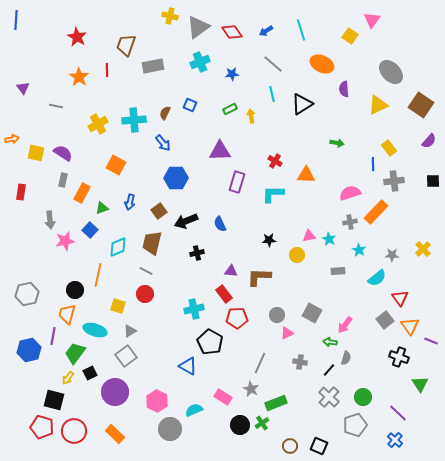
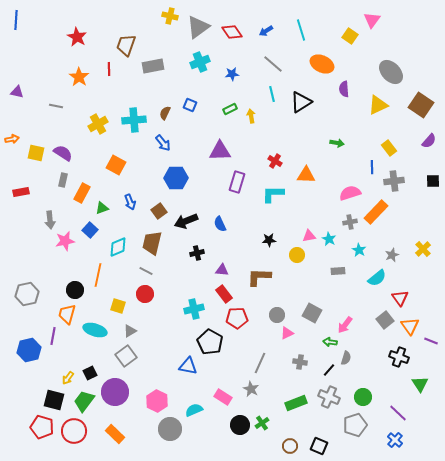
red line at (107, 70): moved 2 px right, 1 px up
purple triangle at (23, 88): moved 6 px left, 4 px down; rotated 40 degrees counterclockwise
black triangle at (302, 104): moved 1 px left, 2 px up
blue line at (373, 164): moved 1 px left, 3 px down
red rectangle at (21, 192): rotated 70 degrees clockwise
blue arrow at (130, 202): rotated 35 degrees counterclockwise
gray star at (392, 255): rotated 24 degrees counterclockwise
purple triangle at (231, 271): moved 9 px left, 1 px up
green trapezoid at (75, 353): moved 9 px right, 48 px down
blue triangle at (188, 366): rotated 18 degrees counterclockwise
gray cross at (329, 397): rotated 20 degrees counterclockwise
green rectangle at (276, 403): moved 20 px right
